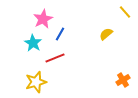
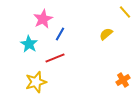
cyan star: moved 4 px left, 1 px down
